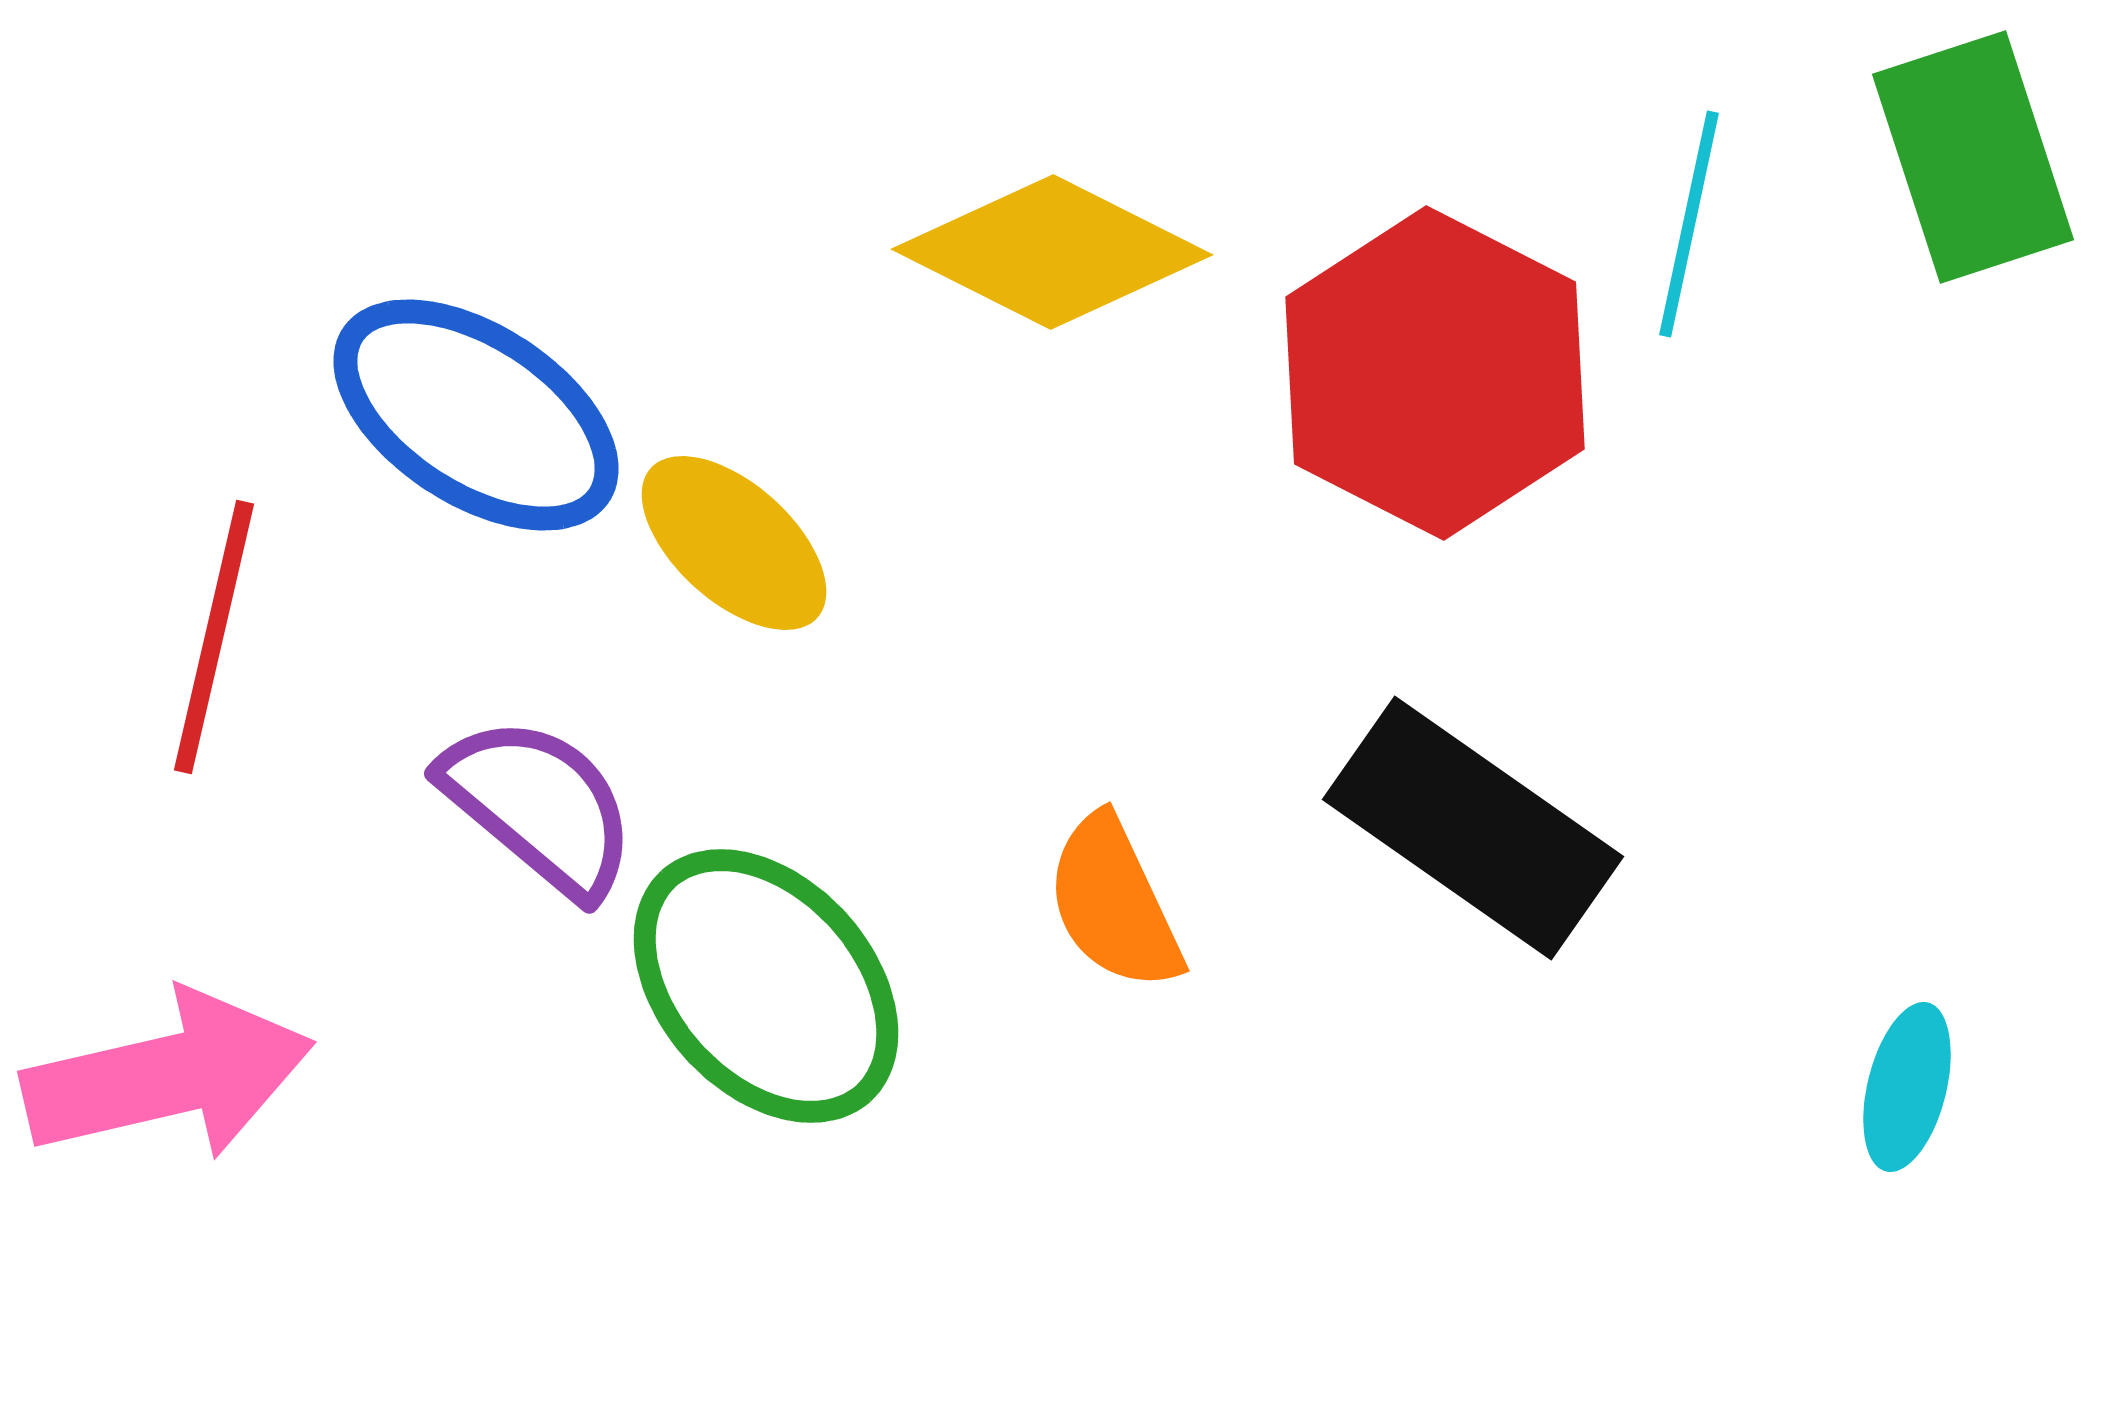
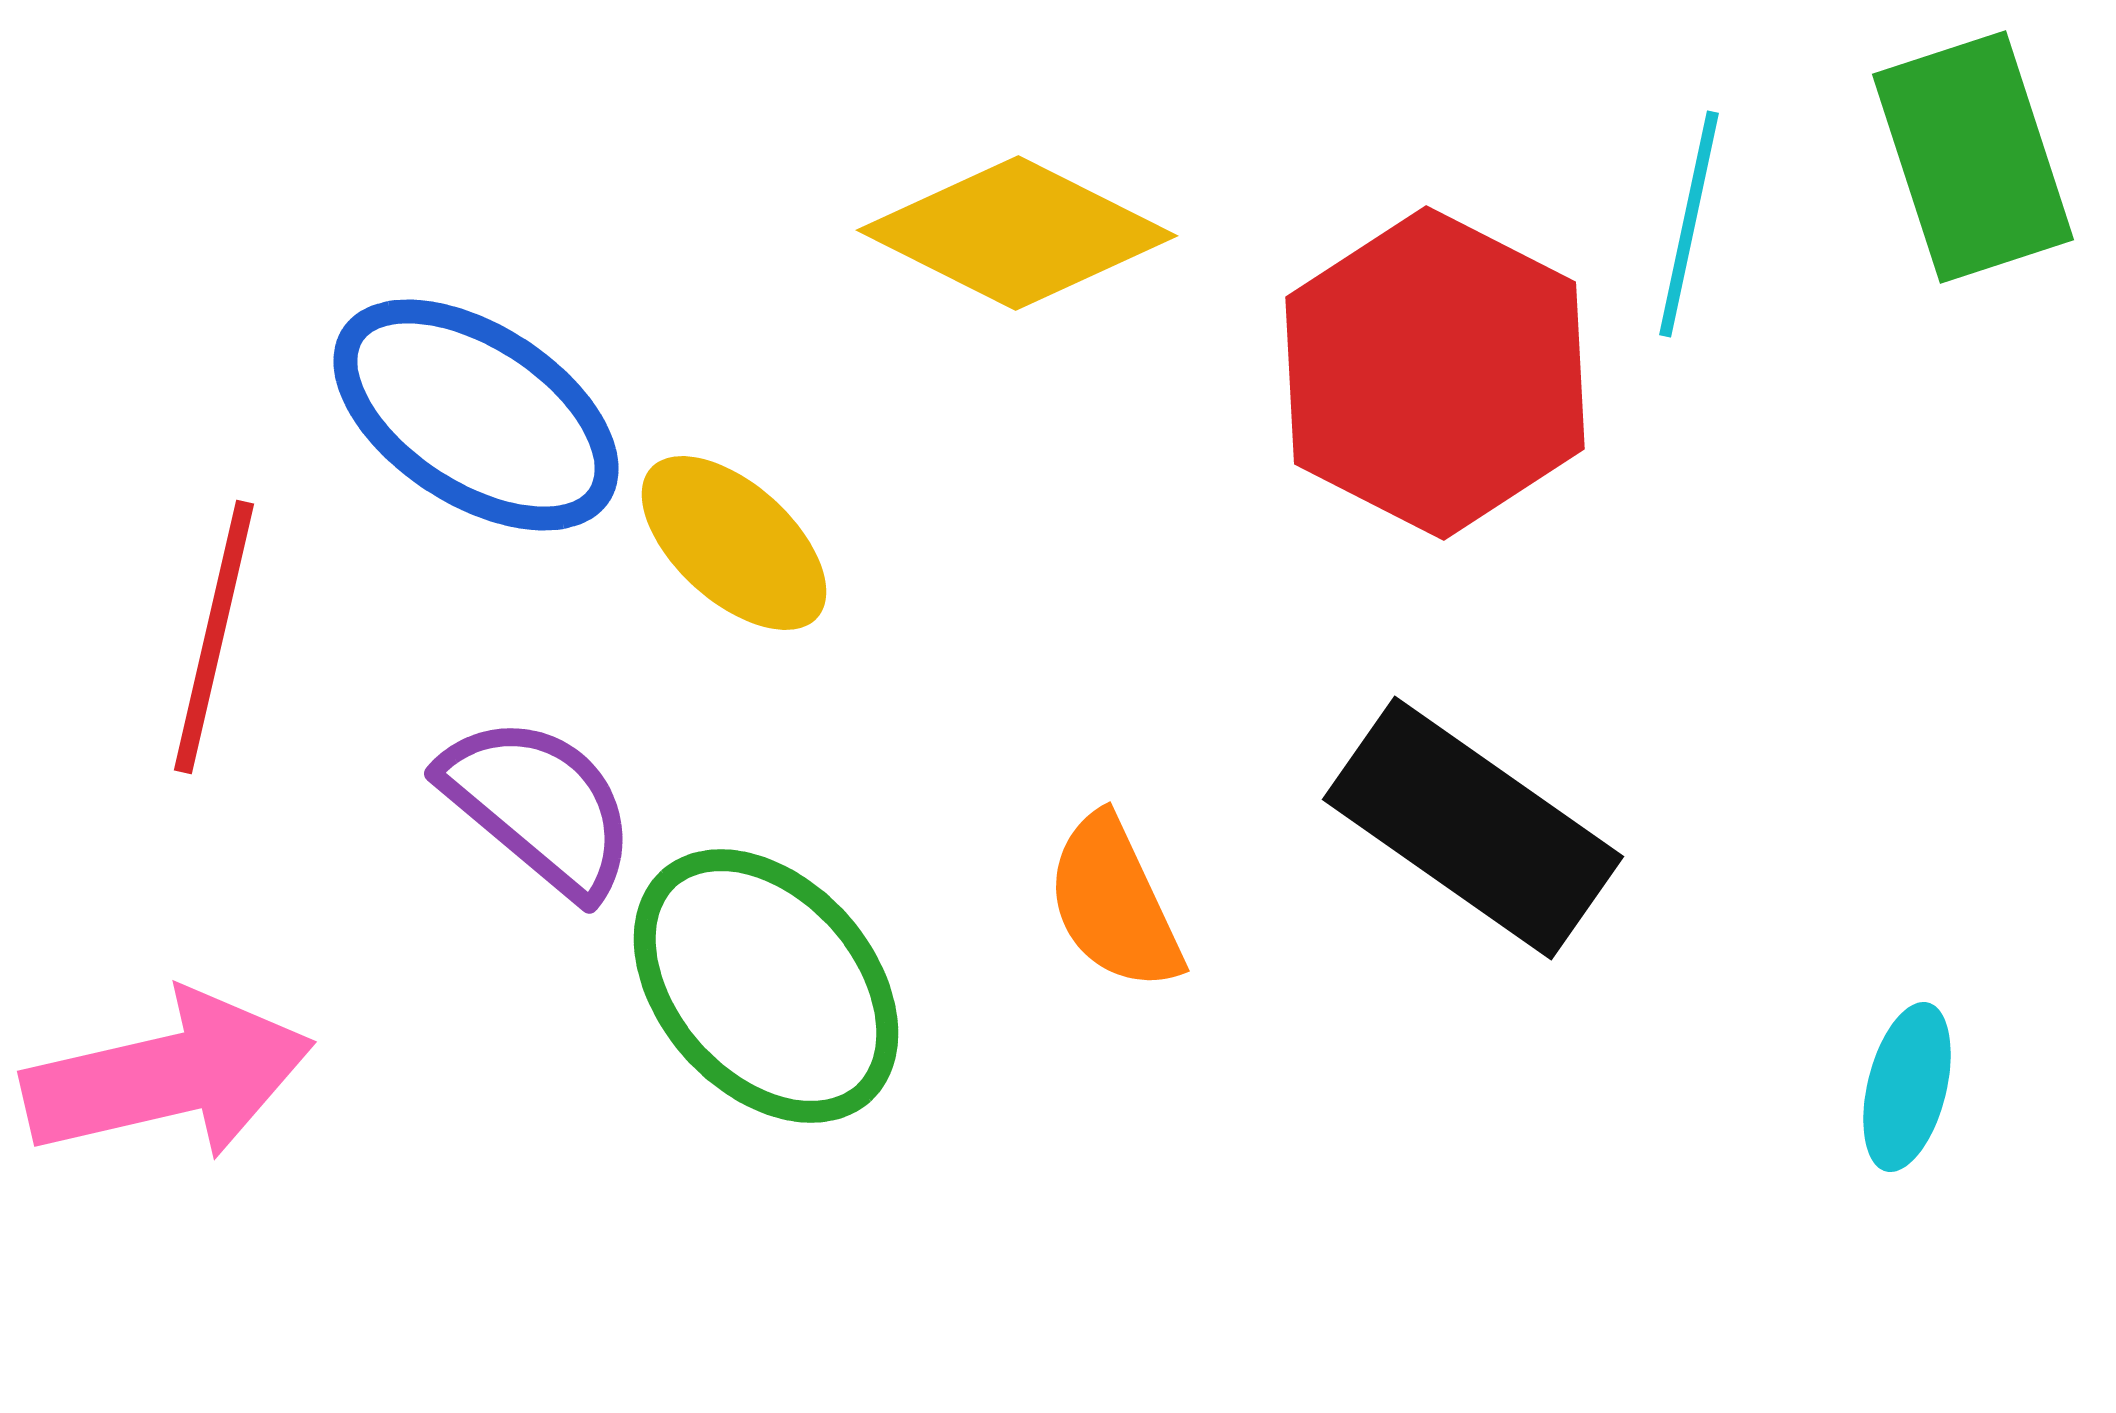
yellow diamond: moved 35 px left, 19 px up
